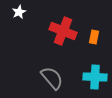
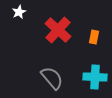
red cross: moved 5 px left, 1 px up; rotated 20 degrees clockwise
